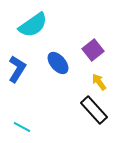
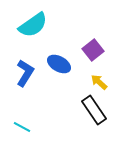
blue ellipse: moved 1 px right, 1 px down; rotated 20 degrees counterclockwise
blue L-shape: moved 8 px right, 4 px down
yellow arrow: rotated 12 degrees counterclockwise
black rectangle: rotated 8 degrees clockwise
